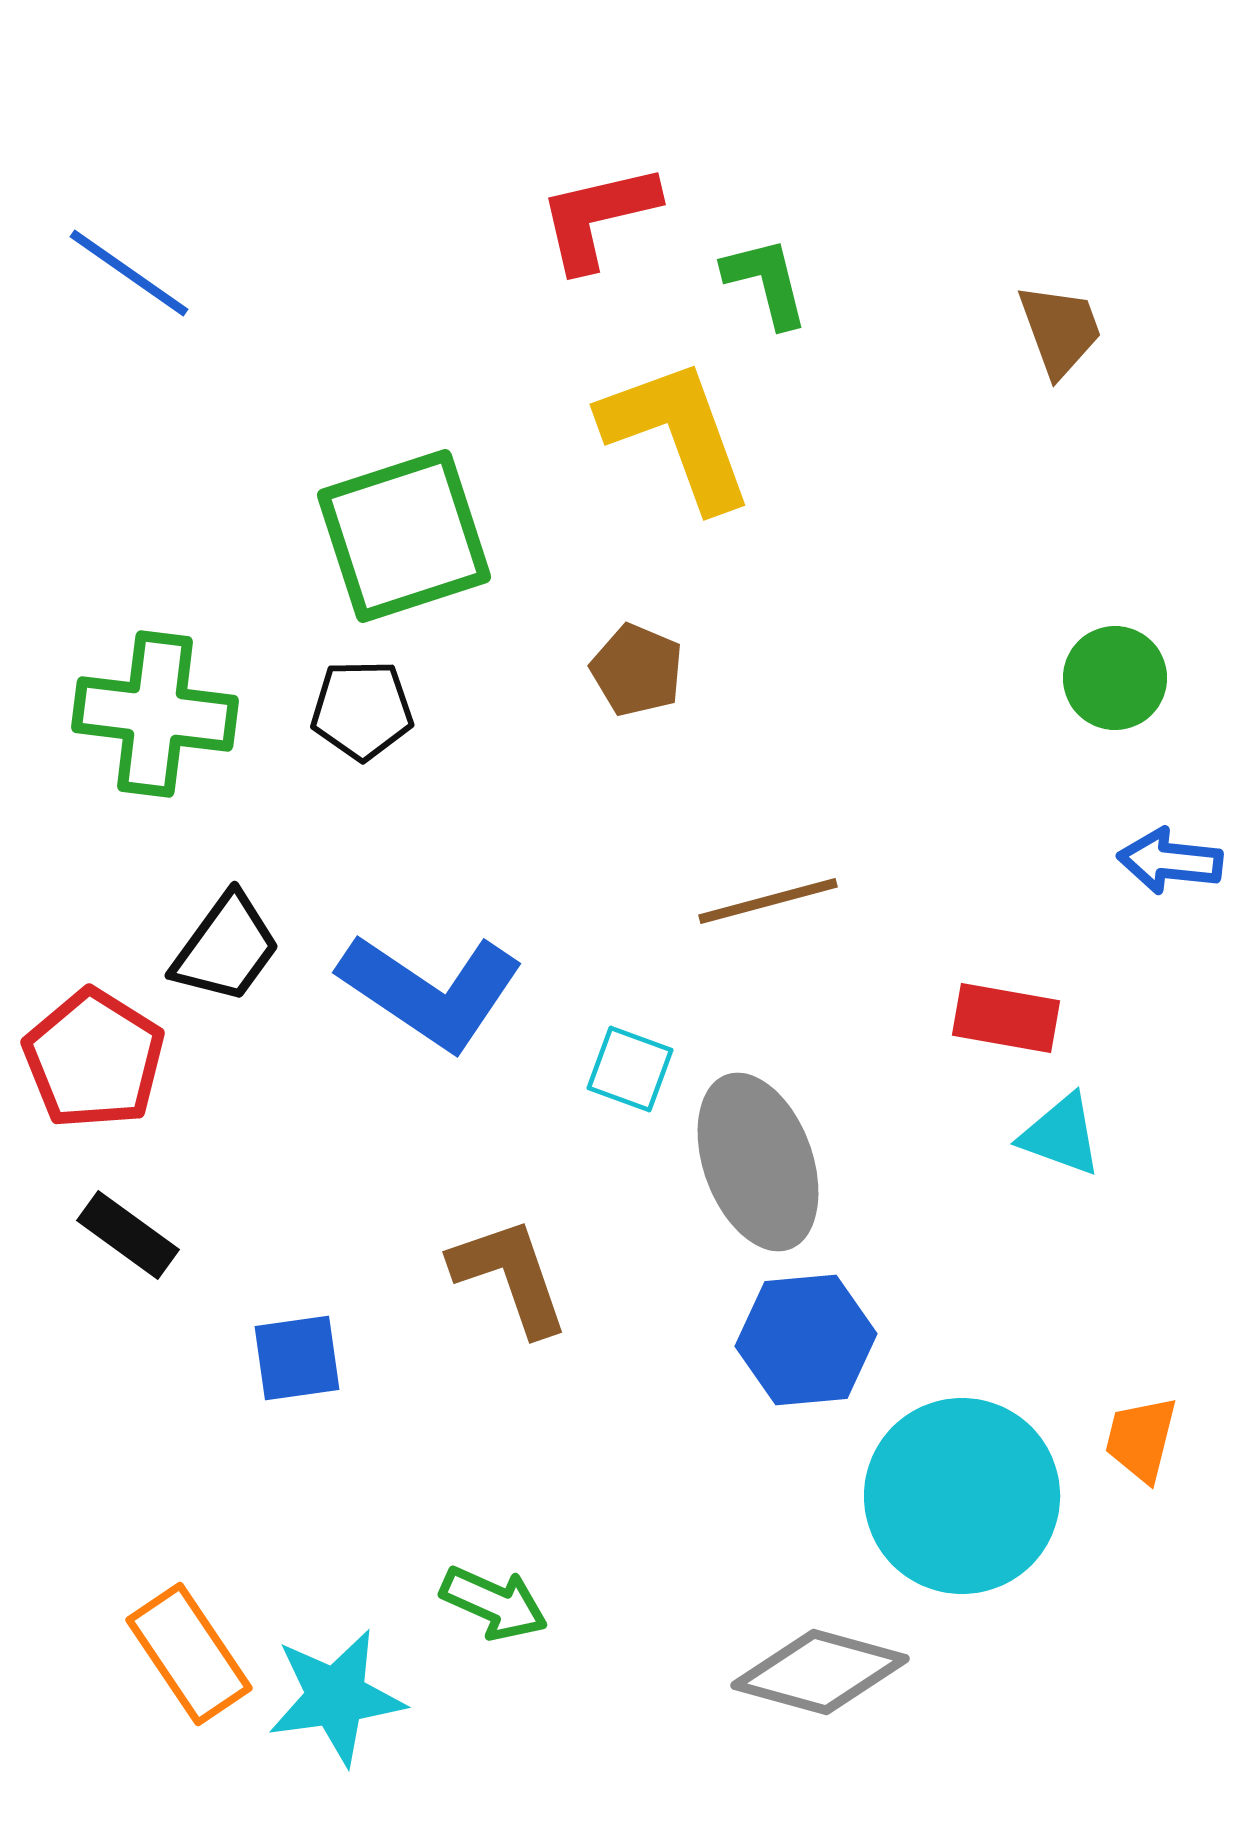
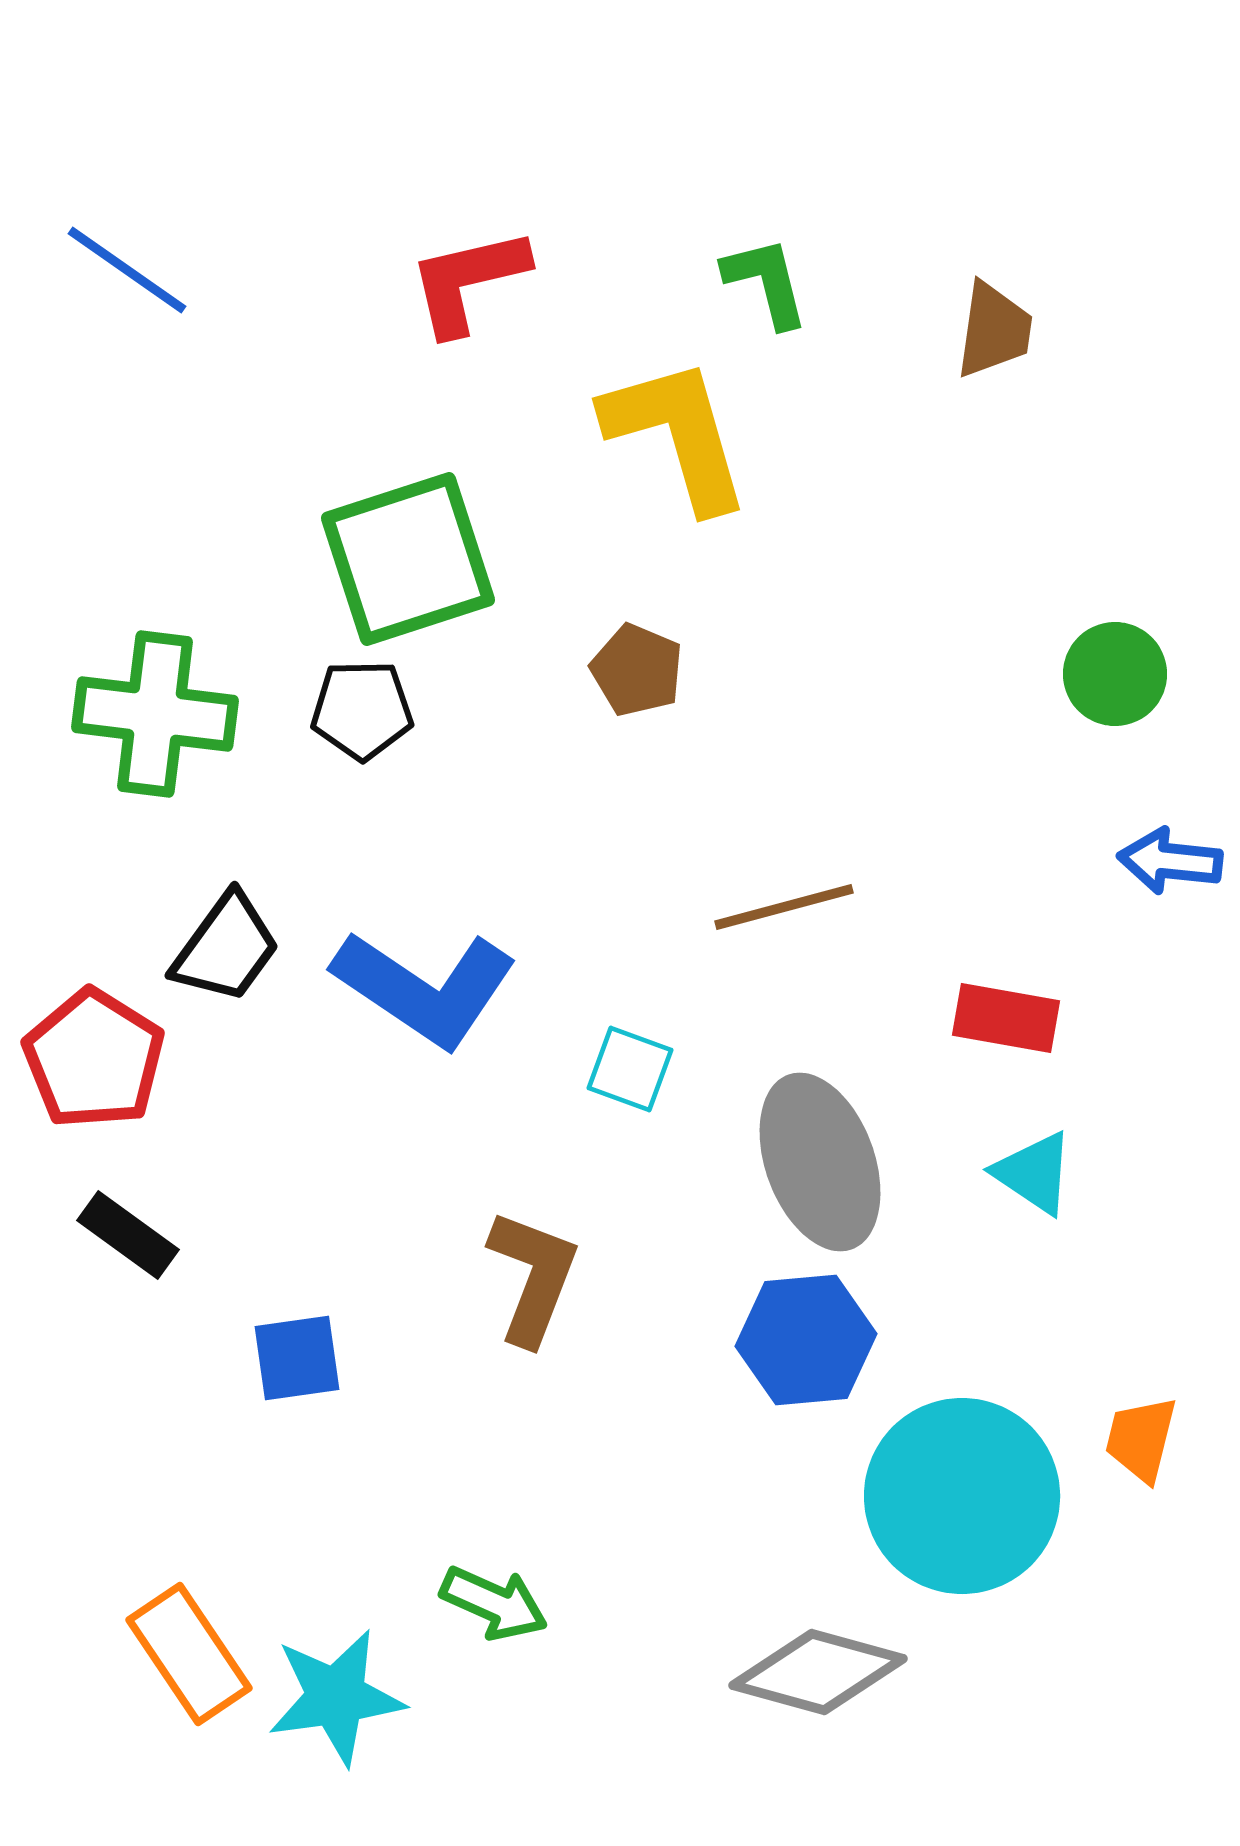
red L-shape: moved 130 px left, 64 px down
blue line: moved 2 px left, 3 px up
brown trapezoid: moved 66 px left; rotated 28 degrees clockwise
yellow L-shape: rotated 4 degrees clockwise
green square: moved 4 px right, 23 px down
green circle: moved 4 px up
brown line: moved 16 px right, 6 px down
blue L-shape: moved 6 px left, 3 px up
cyan triangle: moved 27 px left, 38 px down; rotated 14 degrees clockwise
gray ellipse: moved 62 px right
brown L-shape: moved 23 px right, 1 px down; rotated 40 degrees clockwise
gray diamond: moved 2 px left
